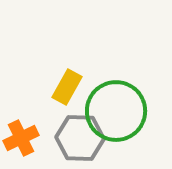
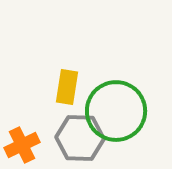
yellow rectangle: rotated 20 degrees counterclockwise
orange cross: moved 1 px right, 7 px down
